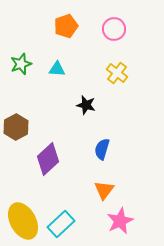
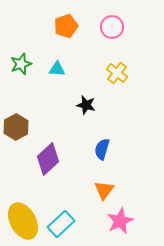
pink circle: moved 2 px left, 2 px up
